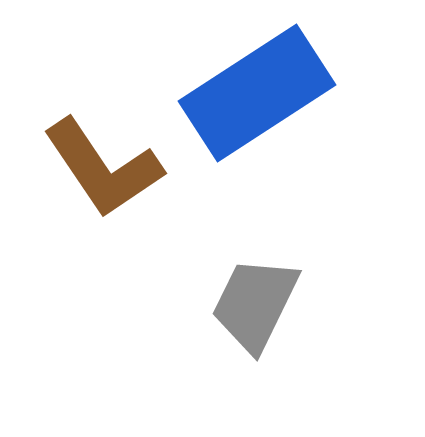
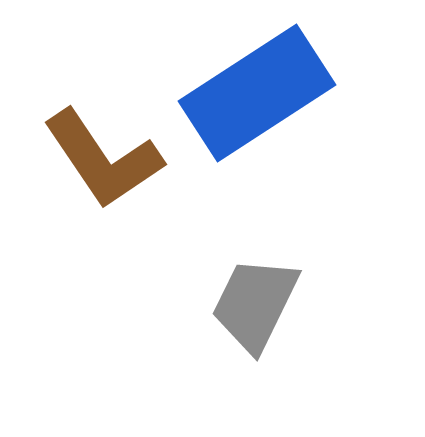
brown L-shape: moved 9 px up
